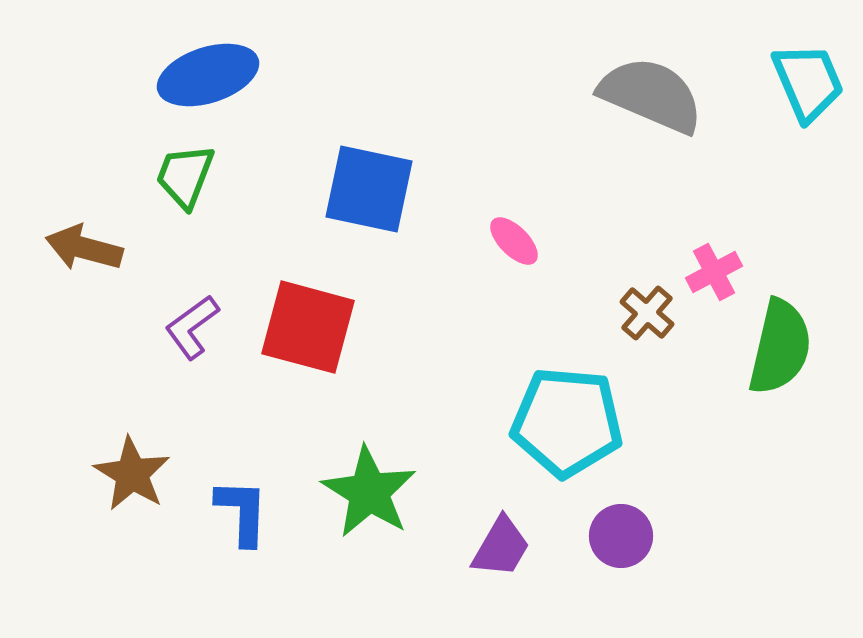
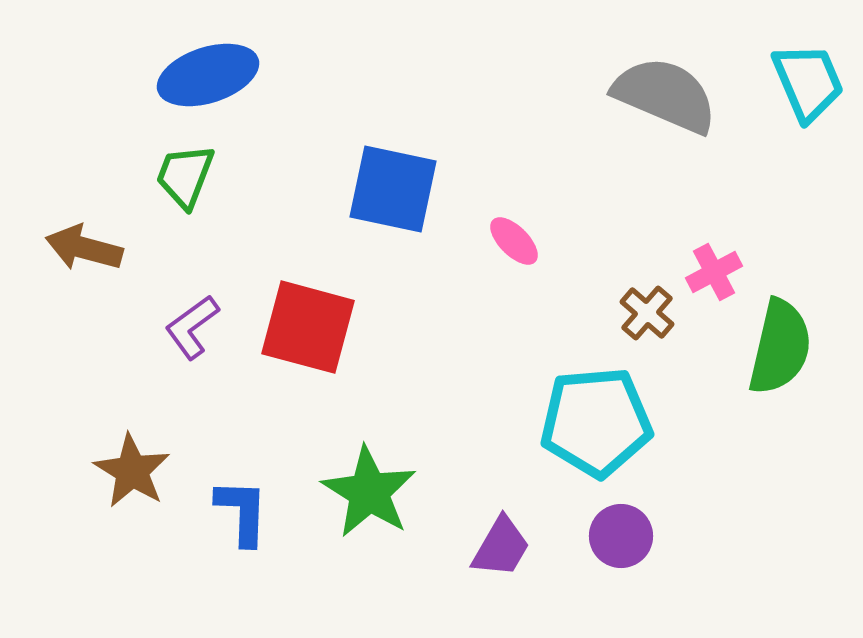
gray semicircle: moved 14 px right
blue square: moved 24 px right
cyan pentagon: moved 29 px right; rotated 10 degrees counterclockwise
brown star: moved 3 px up
